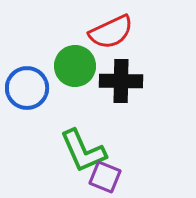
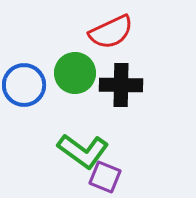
green circle: moved 7 px down
black cross: moved 4 px down
blue circle: moved 3 px left, 3 px up
green L-shape: rotated 30 degrees counterclockwise
